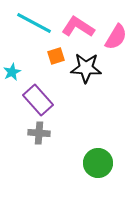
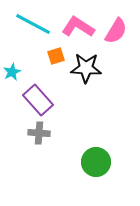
cyan line: moved 1 px left, 1 px down
pink semicircle: moved 6 px up
green circle: moved 2 px left, 1 px up
